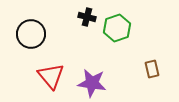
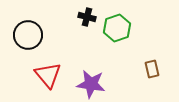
black circle: moved 3 px left, 1 px down
red triangle: moved 3 px left, 1 px up
purple star: moved 1 px left, 1 px down
